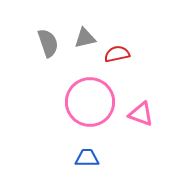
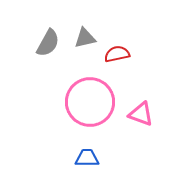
gray semicircle: rotated 48 degrees clockwise
